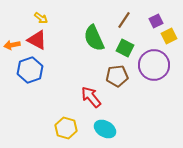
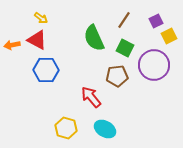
blue hexagon: moved 16 px right; rotated 20 degrees clockwise
